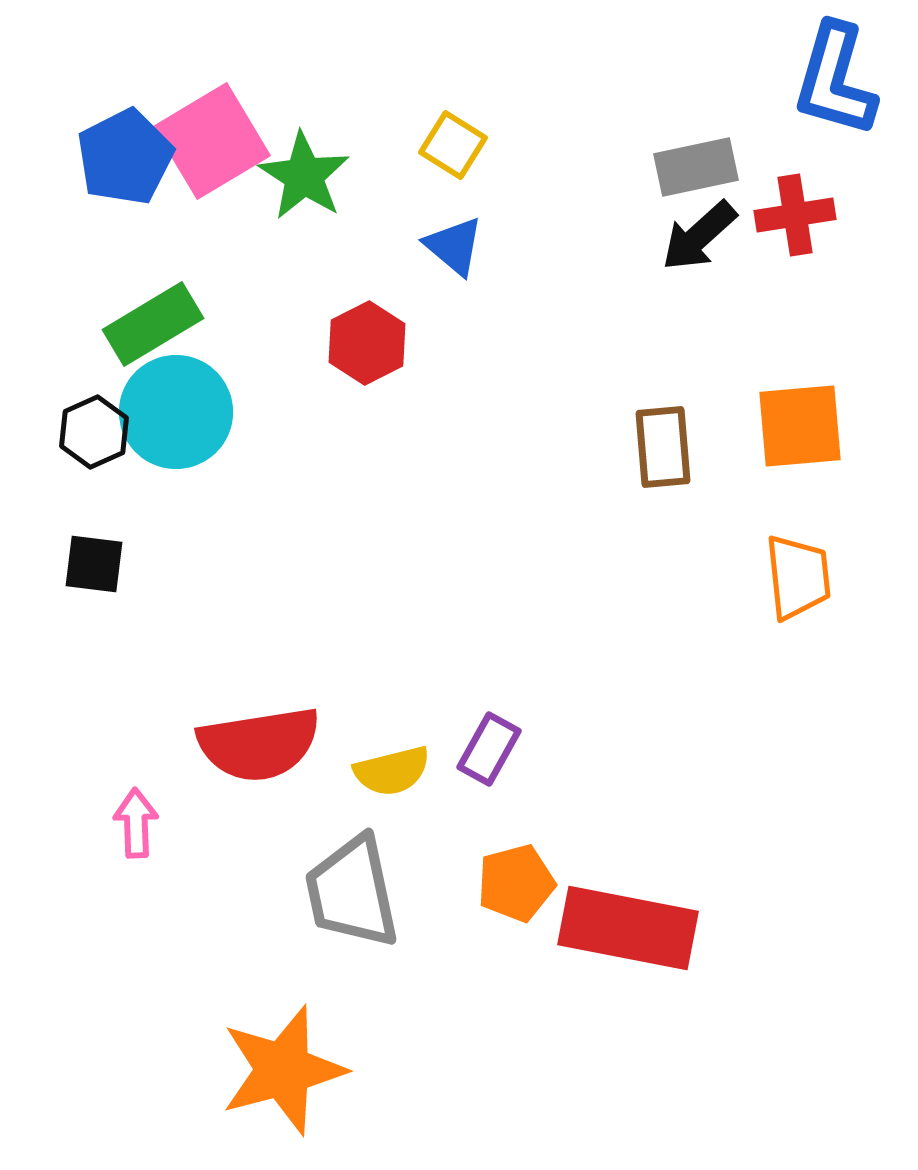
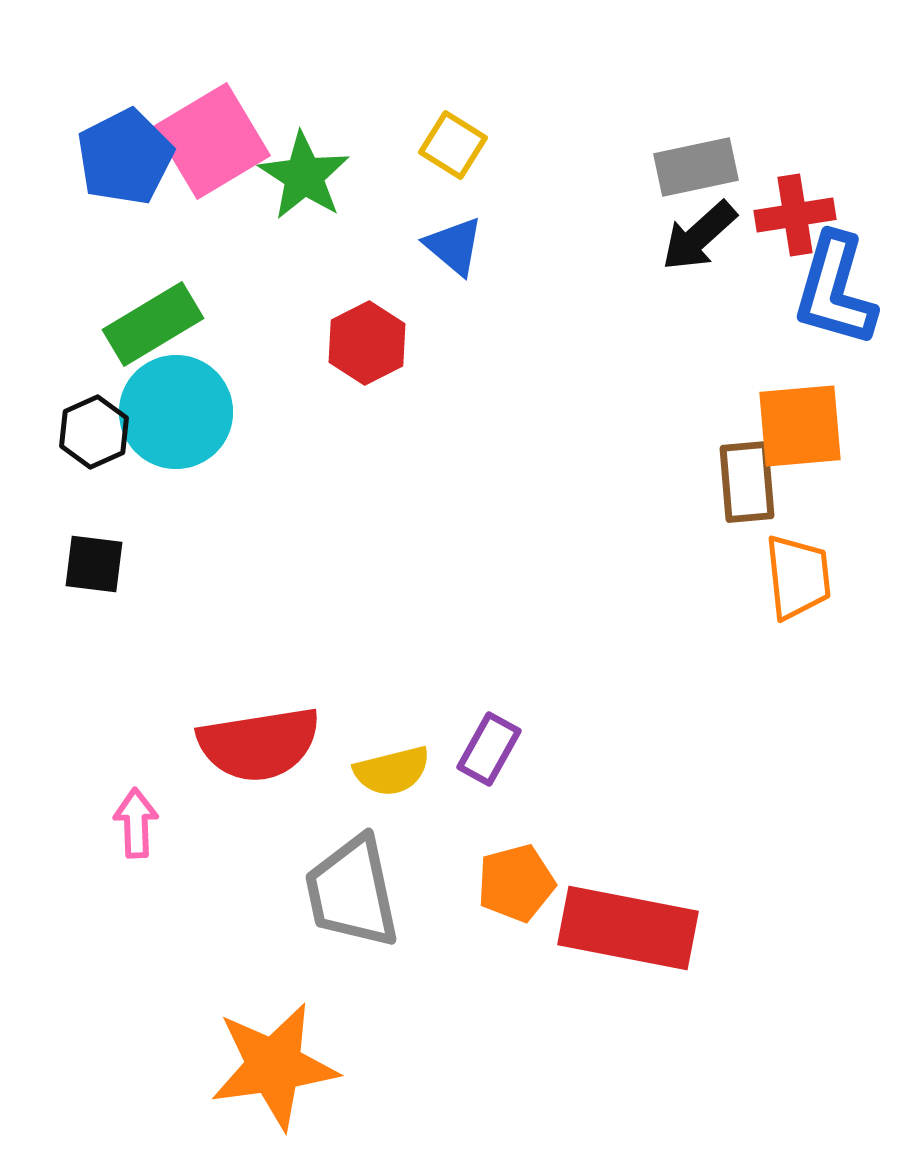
blue L-shape: moved 210 px down
brown rectangle: moved 84 px right, 35 px down
orange star: moved 9 px left, 4 px up; rotated 7 degrees clockwise
